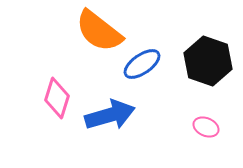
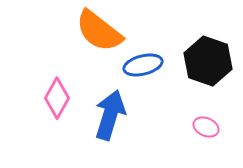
blue ellipse: moved 1 px right, 1 px down; rotated 21 degrees clockwise
pink diamond: rotated 12 degrees clockwise
blue arrow: rotated 57 degrees counterclockwise
